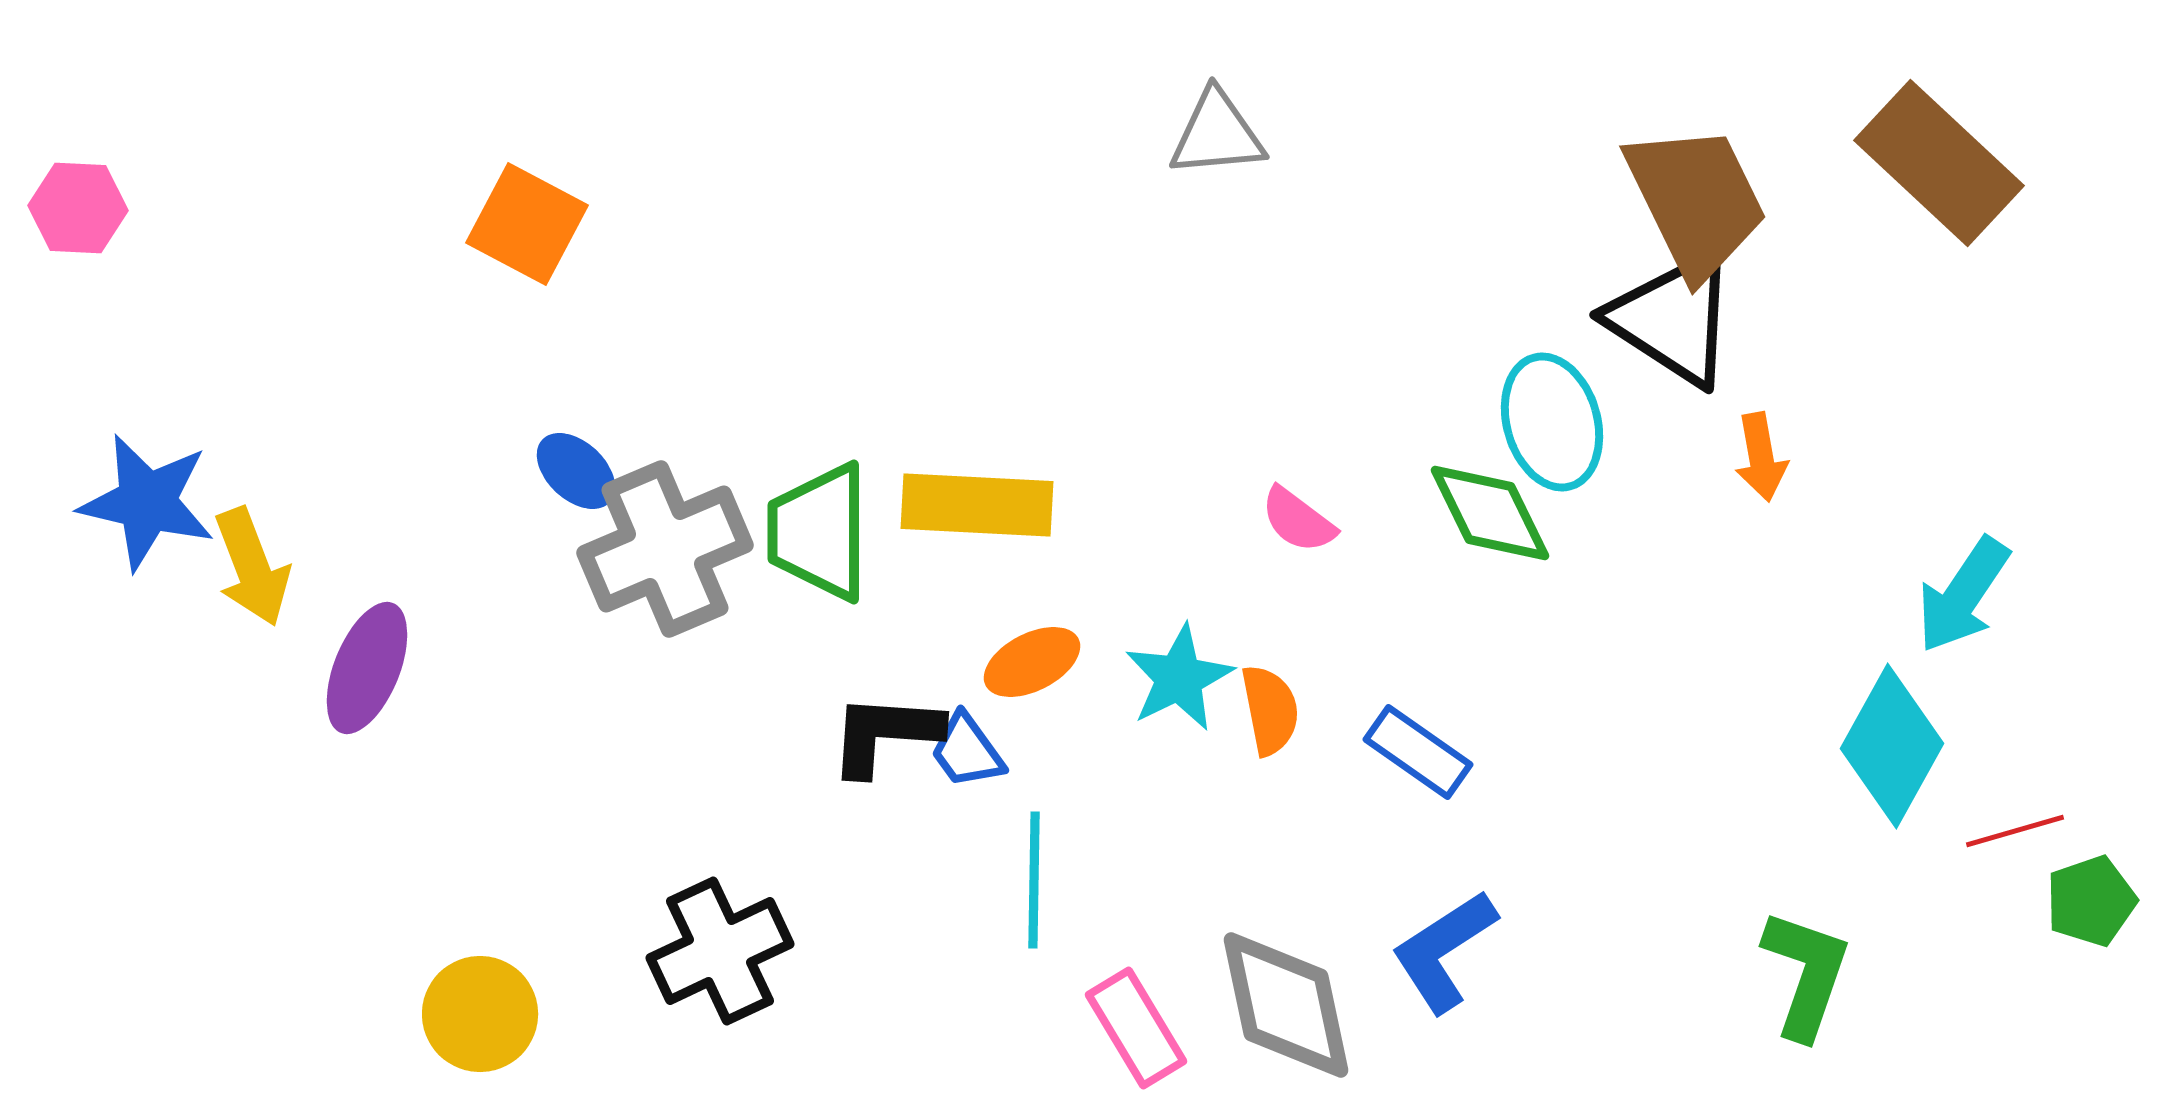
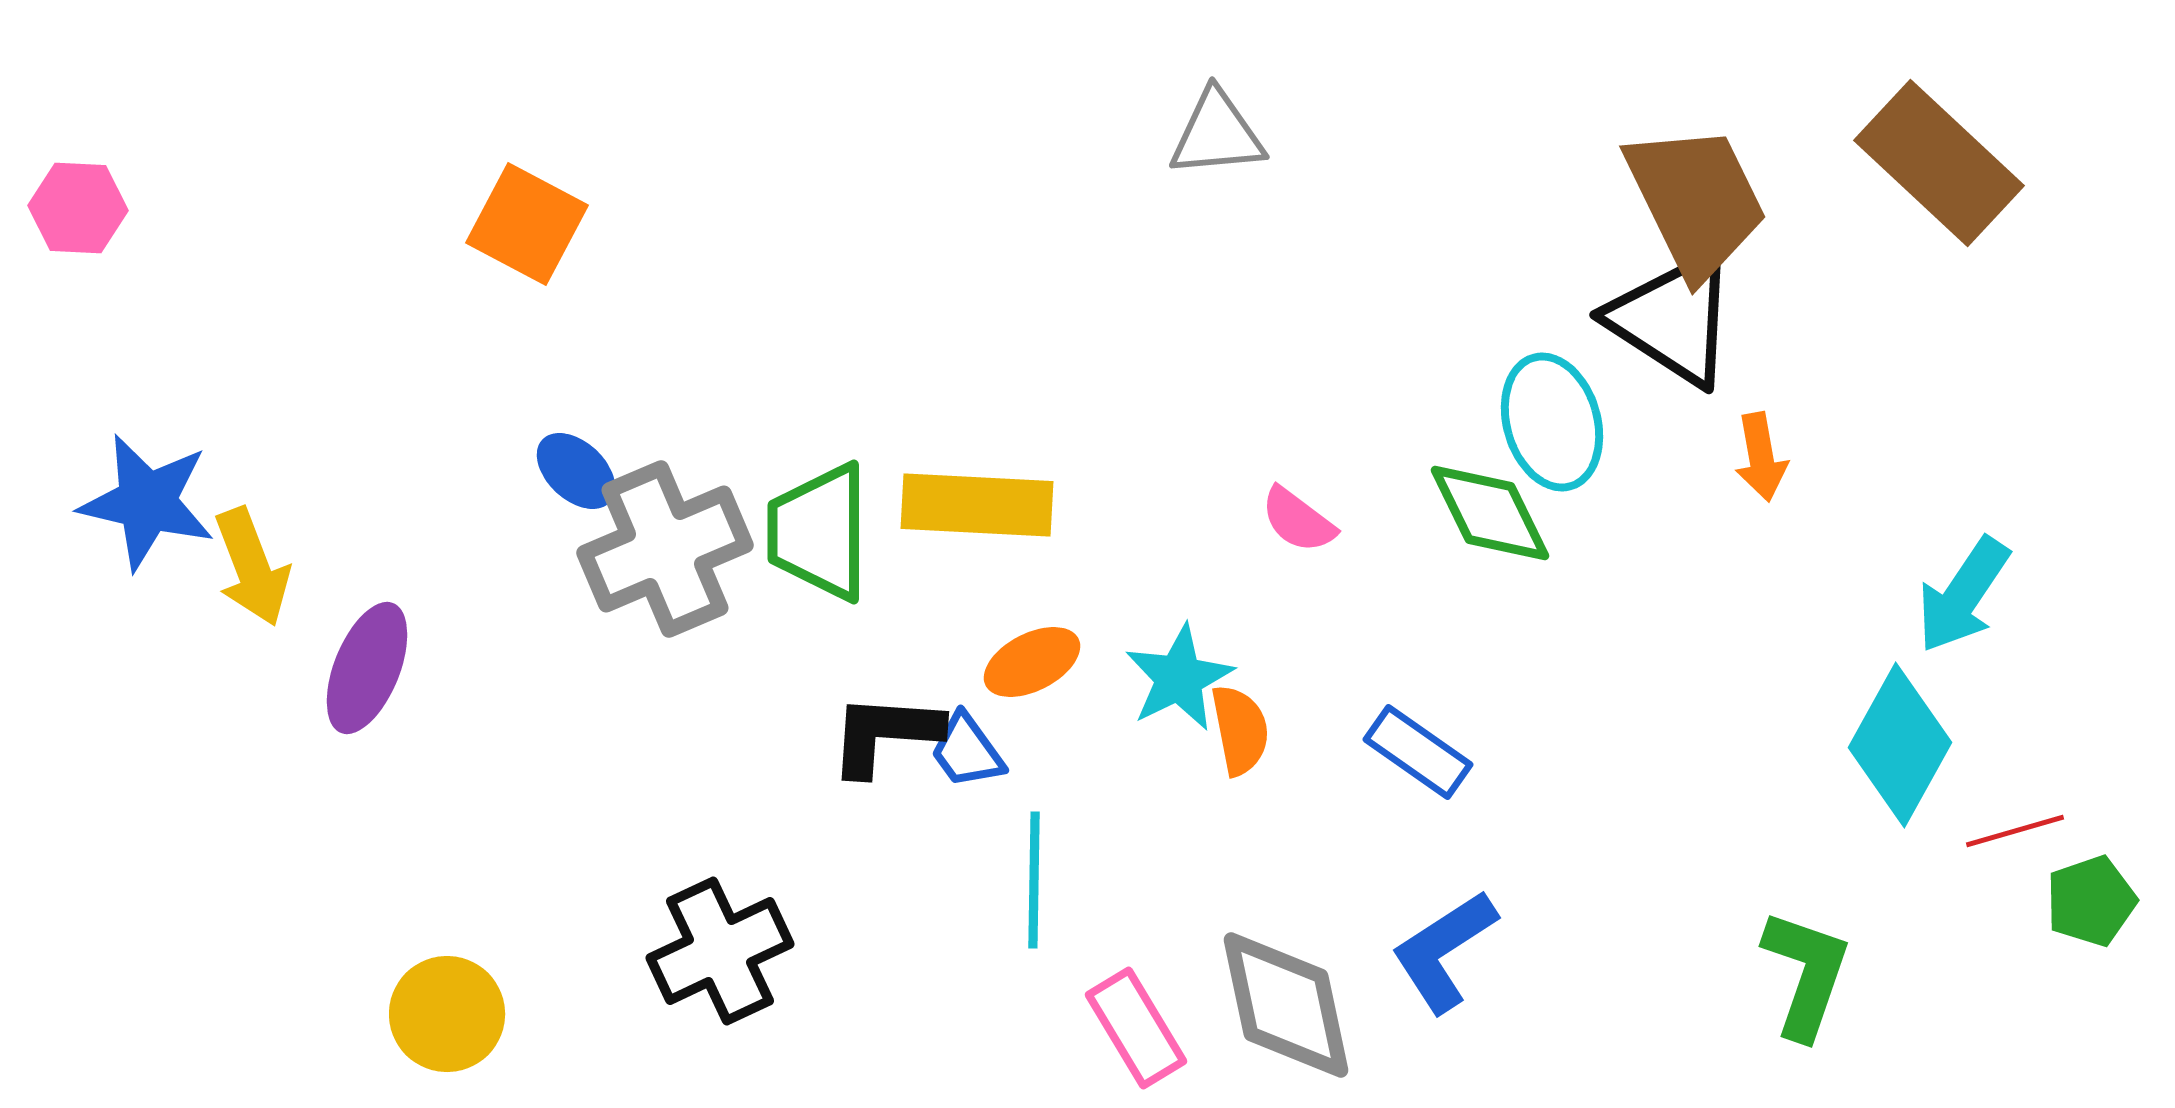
orange semicircle: moved 30 px left, 20 px down
cyan diamond: moved 8 px right, 1 px up
yellow circle: moved 33 px left
